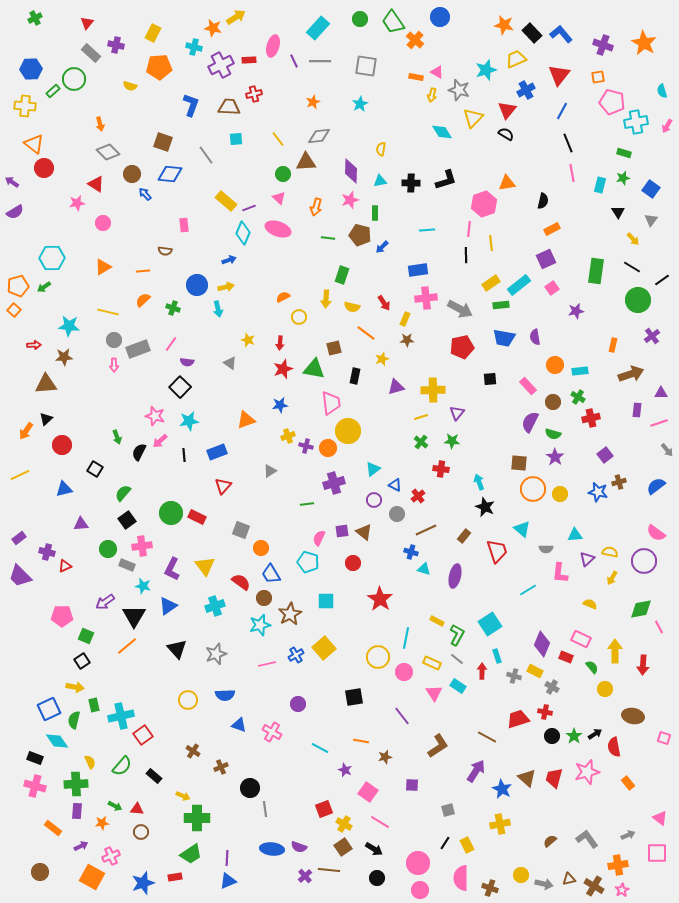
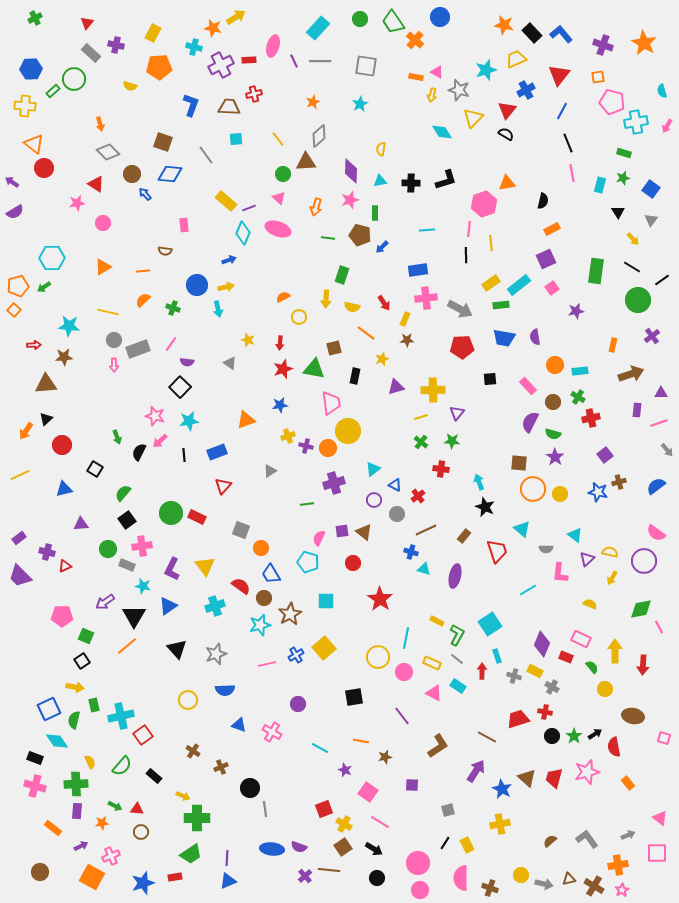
gray diamond at (319, 136): rotated 35 degrees counterclockwise
red pentagon at (462, 347): rotated 10 degrees clockwise
cyan triangle at (575, 535): rotated 42 degrees clockwise
red semicircle at (241, 582): moved 4 px down
pink triangle at (434, 693): rotated 30 degrees counterclockwise
blue semicircle at (225, 695): moved 5 px up
